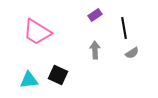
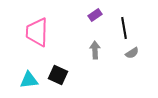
pink trapezoid: rotated 60 degrees clockwise
